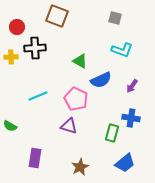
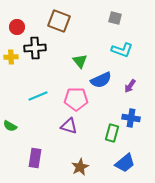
brown square: moved 2 px right, 5 px down
green triangle: rotated 21 degrees clockwise
purple arrow: moved 2 px left
pink pentagon: rotated 25 degrees counterclockwise
